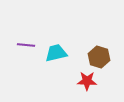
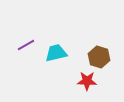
purple line: rotated 36 degrees counterclockwise
